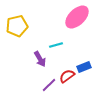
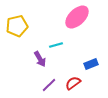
blue rectangle: moved 7 px right, 3 px up
red semicircle: moved 6 px right, 7 px down
